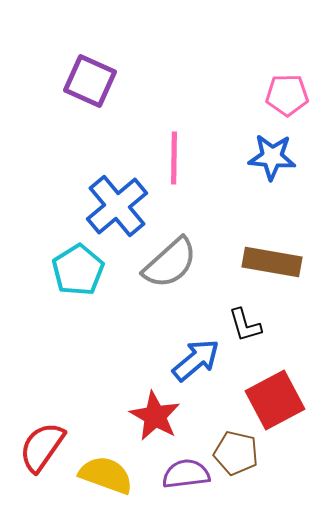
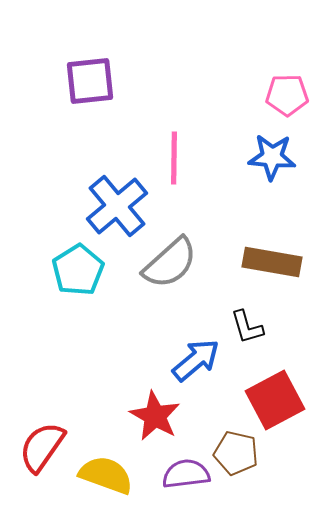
purple square: rotated 30 degrees counterclockwise
black L-shape: moved 2 px right, 2 px down
